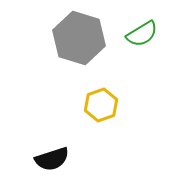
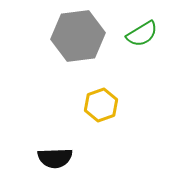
gray hexagon: moved 1 px left, 2 px up; rotated 24 degrees counterclockwise
black semicircle: moved 3 px right, 1 px up; rotated 16 degrees clockwise
